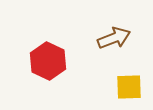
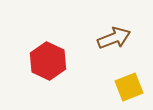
yellow square: rotated 20 degrees counterclockwise
